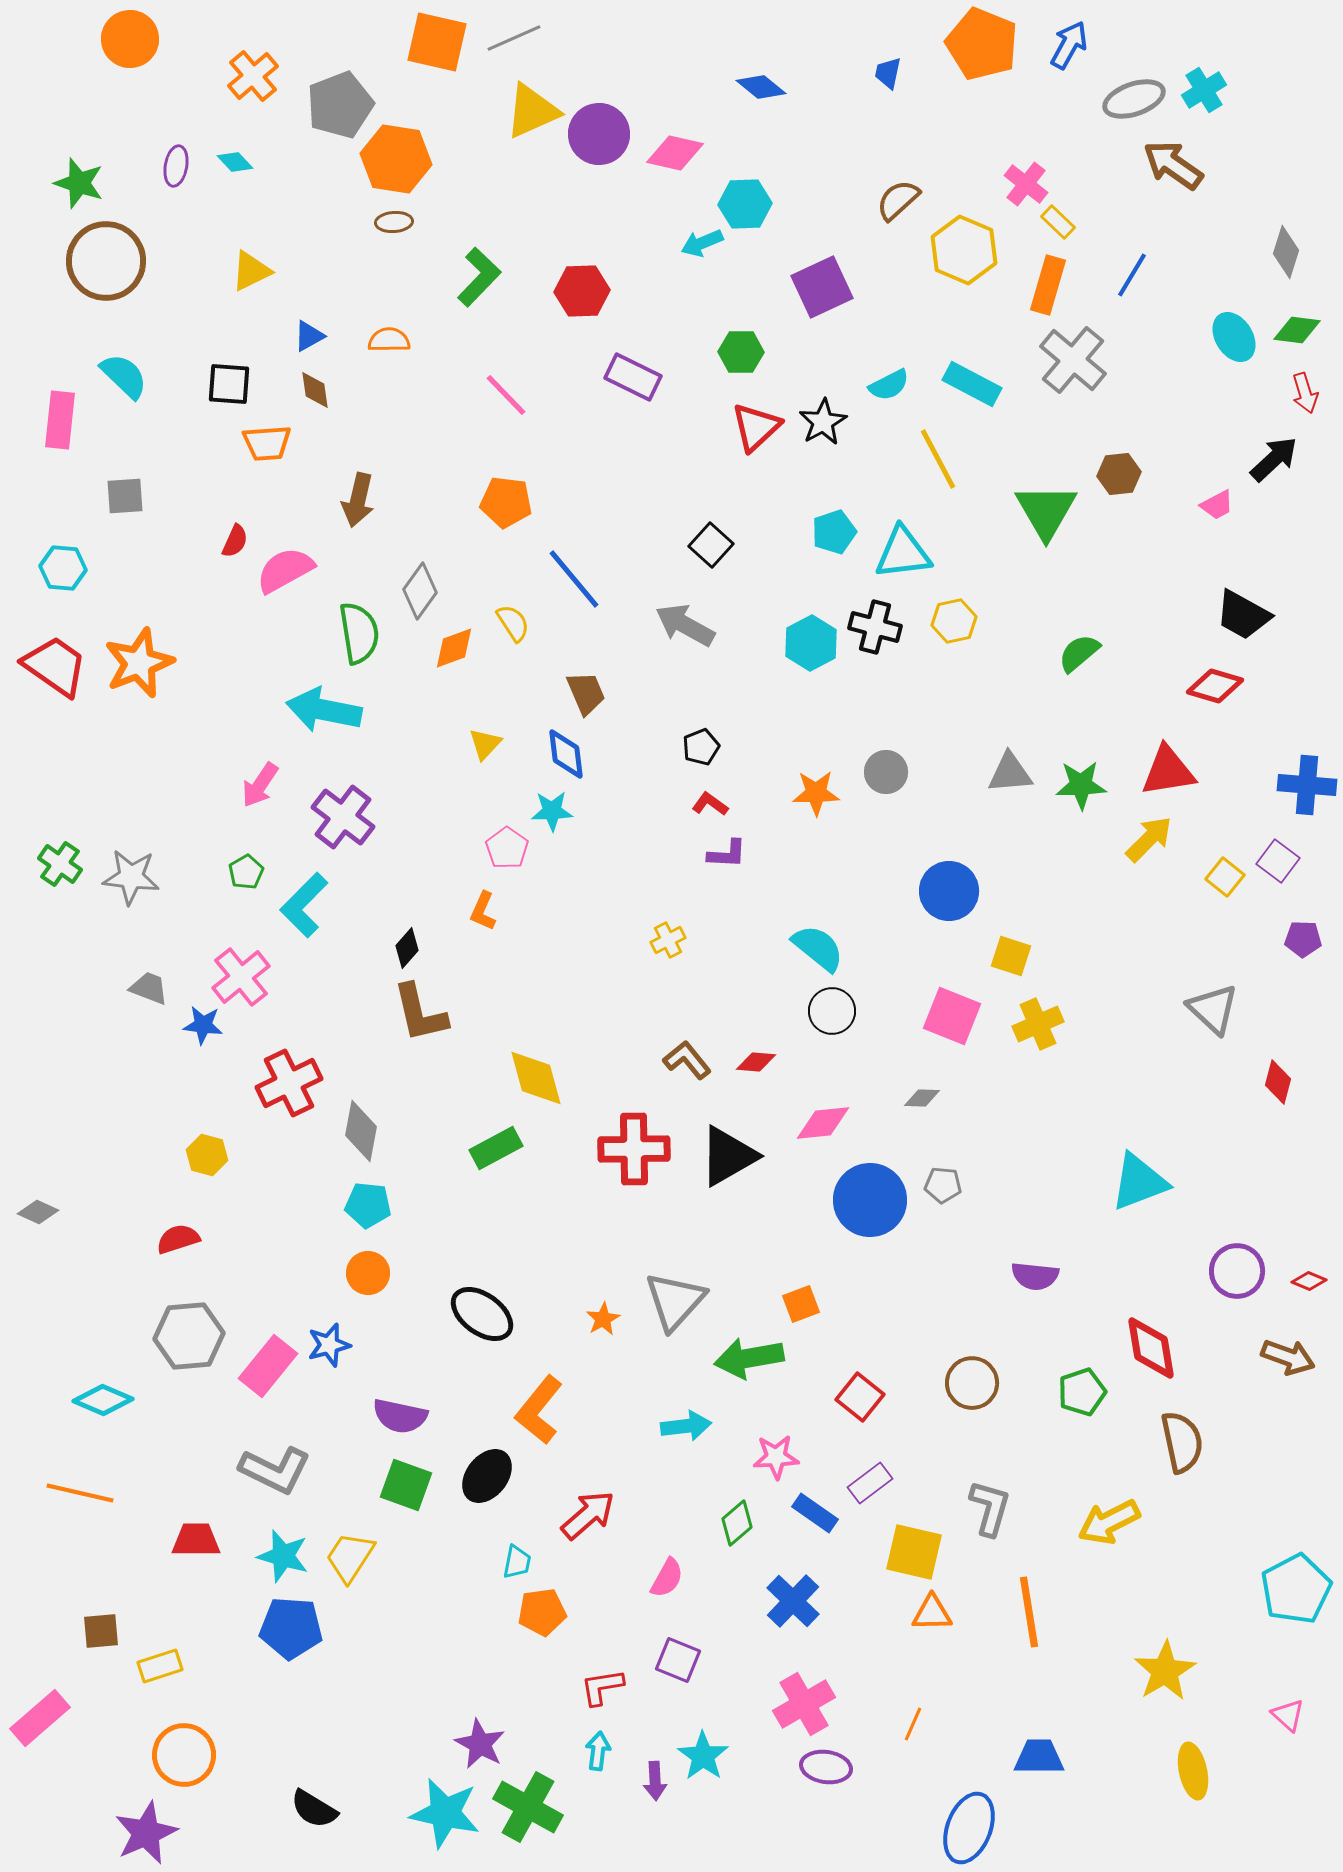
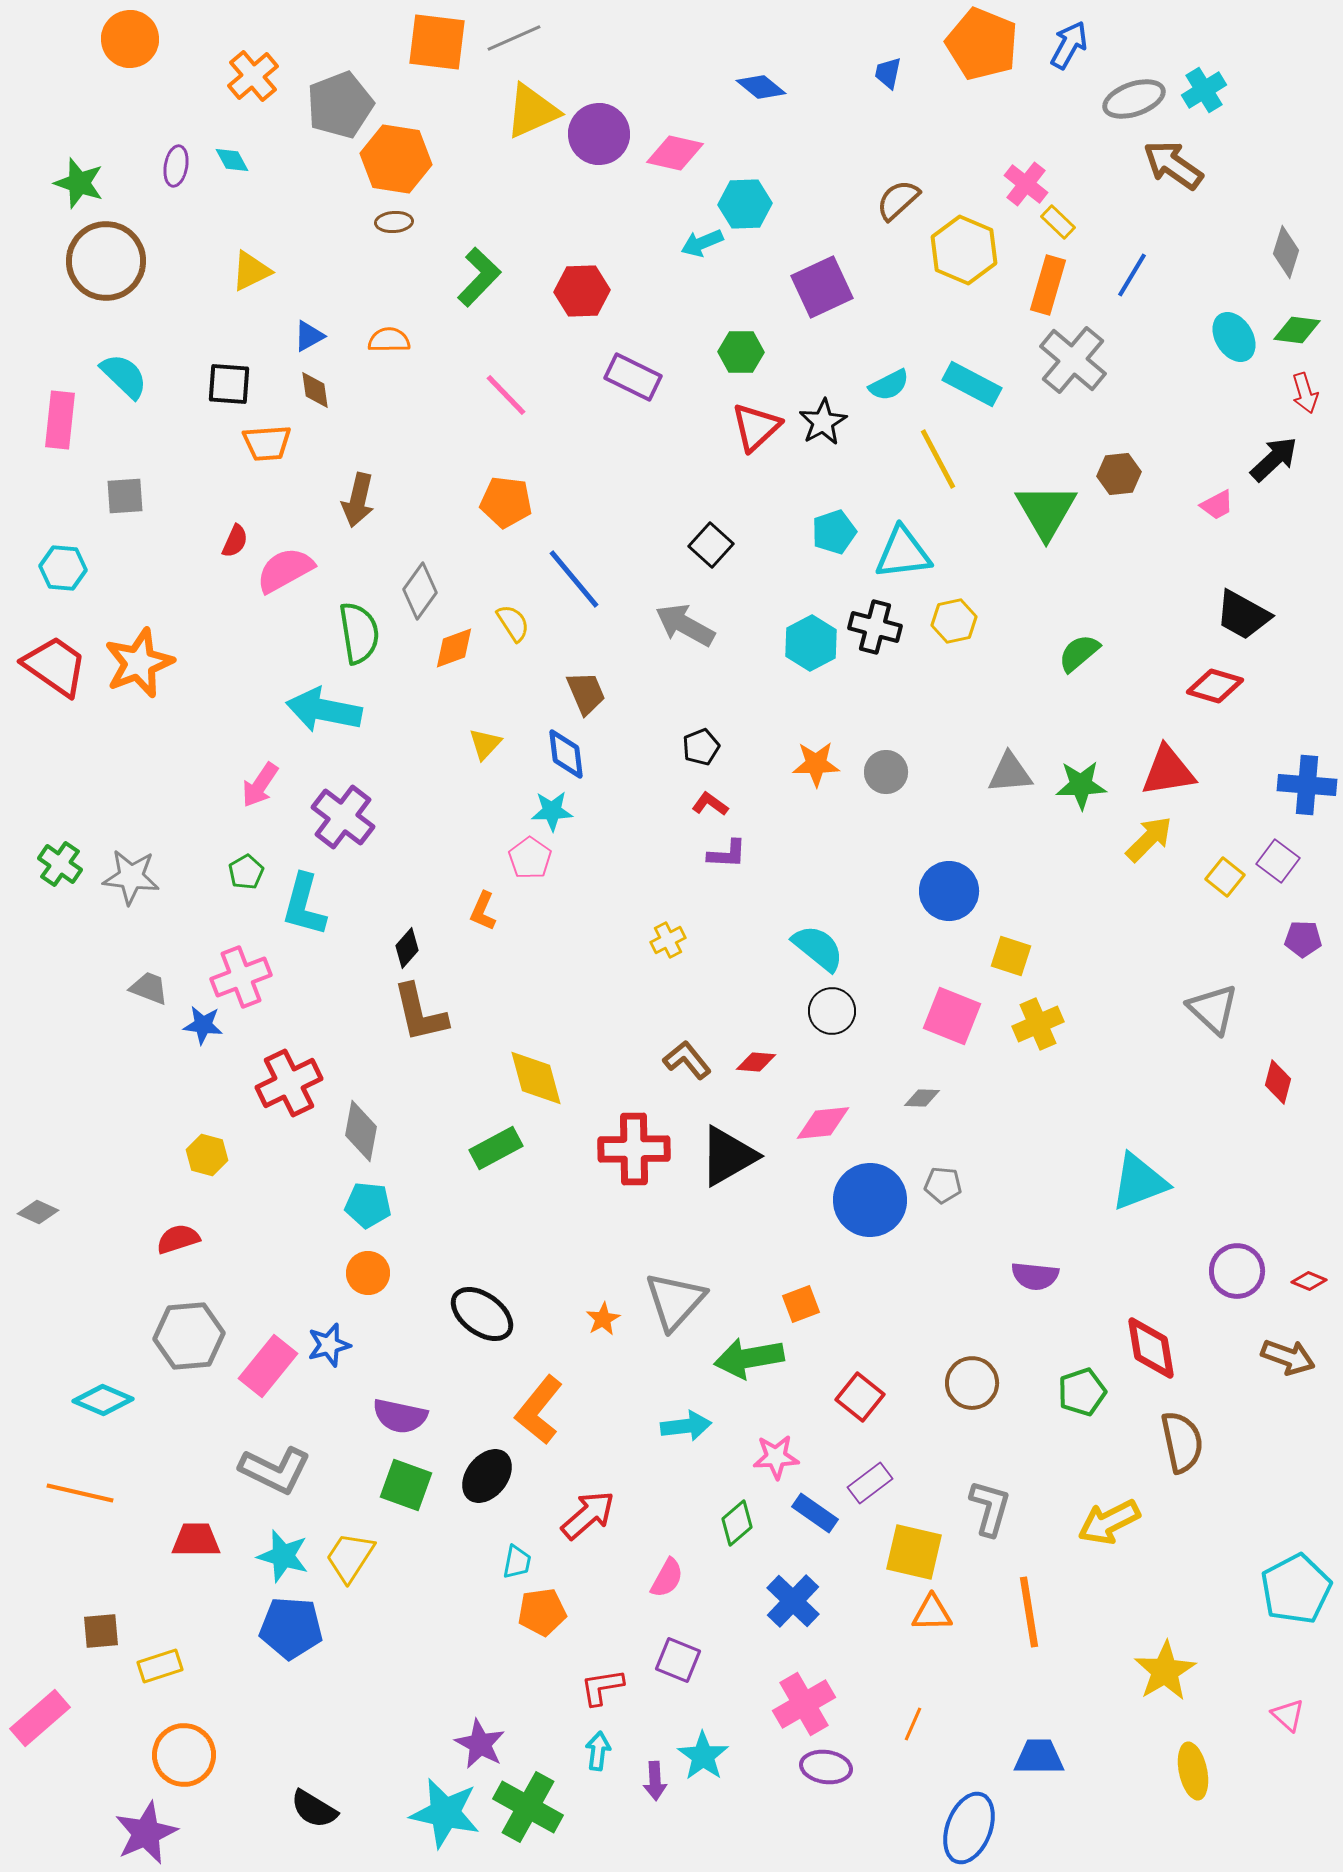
orange square at (437, 42): rotated 6 degrees counterclockwise
cyan diamond at (235, 162): moved 3 px left, 2 px up; rotated 15 degrees clockwise
orange star at (816, 793): moved 29 px up
pink pentagon at (507, 848): moved 23 px right, 10 px down
cyan L-shape at (304, 905): rotated 30 degrees counterclockwise
pink cross at (241, 977): rotated 18 degrees clockwise
